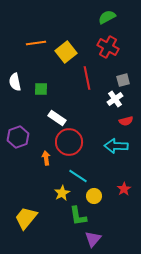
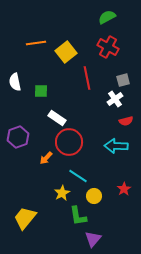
green square: moved 2 px down
orange arrow: rotated 128 degrees counterclockwise
yellow trapezoid: moved 1 px left
